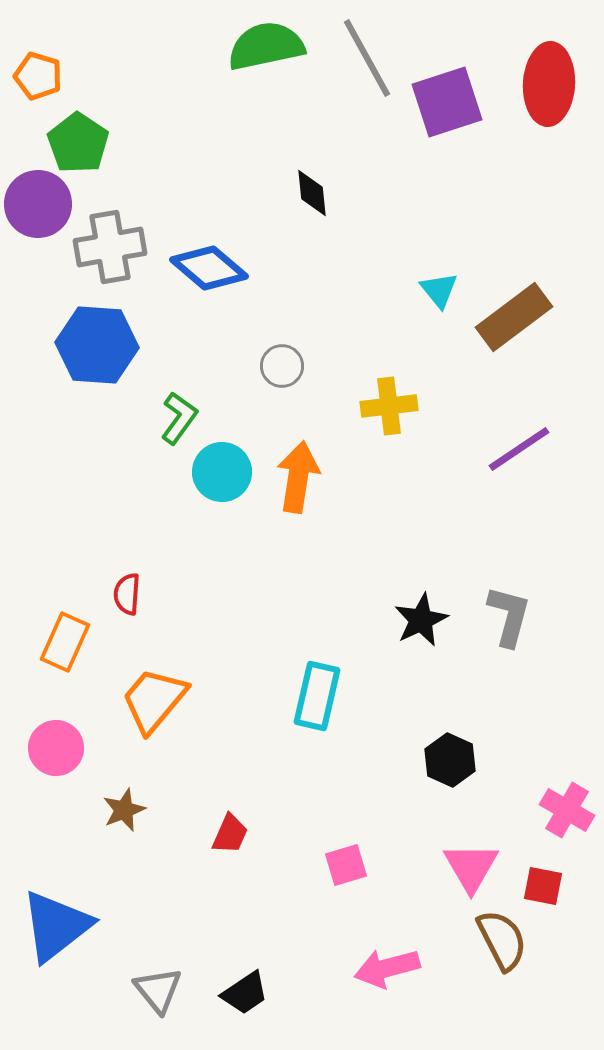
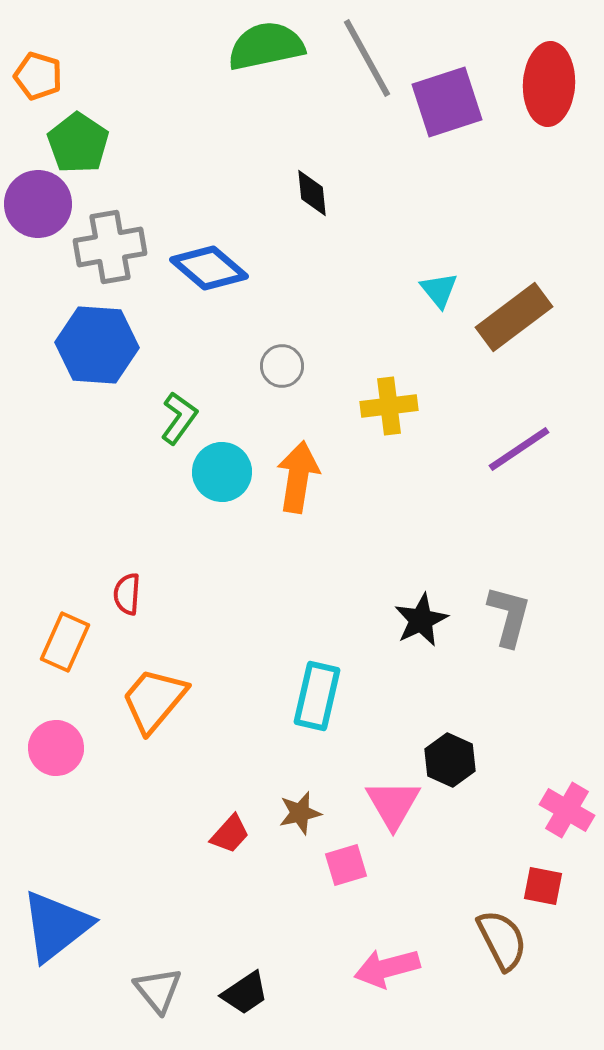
brown star: moved 176 px right, 3 px down; rotated 9 degrees clockwise
red trapezoid: rotated 18 degrees clockwise
pink triangle: moved 78 px left, 63 px up
